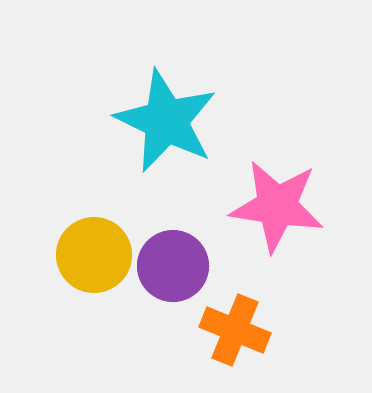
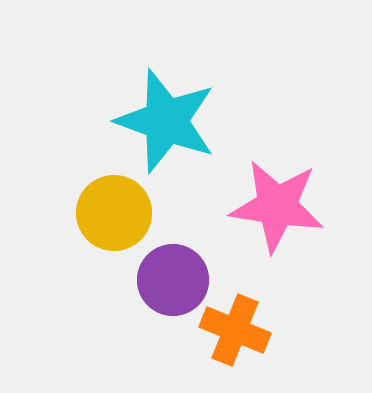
cyan star: rotated 6 degrees counterclockwise
yellow circle: moved 20 px right, 42 px up
purple circle: moved 14 px down
